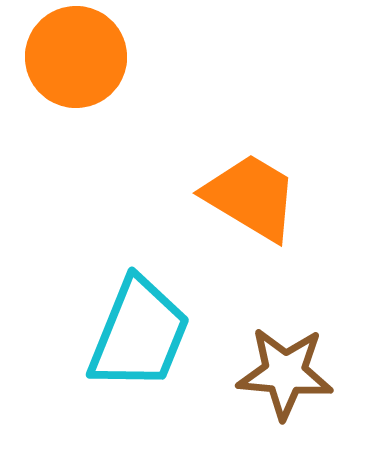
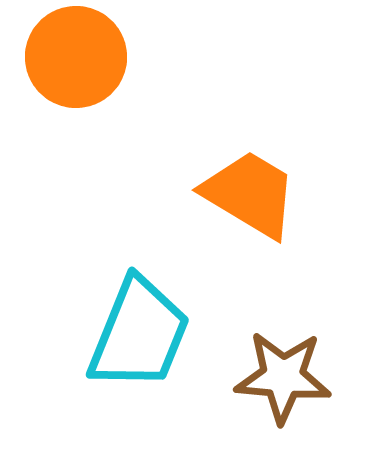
orange trapezoid: moved 1 px left, 3 px up
brown star: moved 2 px left, 4 px down
